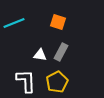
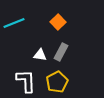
orange square: rotated 28 degrees clockwise
